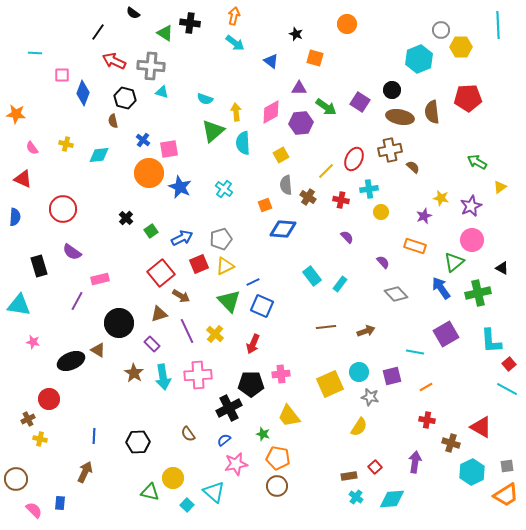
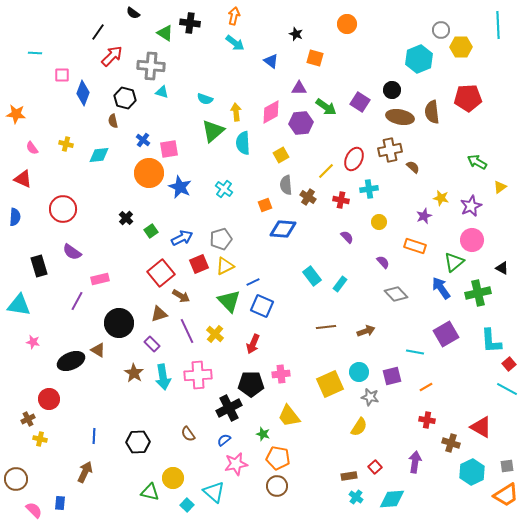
red arrow at (114, 61): moved 2 px left, 5 px up; rotated 110 degrees clockwise
yellow circle at (381, 212): moved 2 px left, 10 px down
